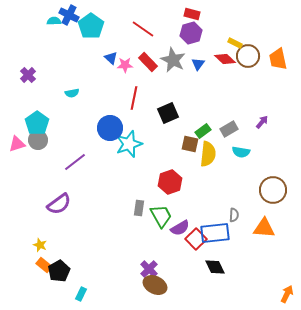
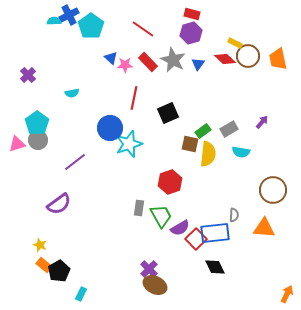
blue cross at (69, 15): rotated 36 degrees clockwise
